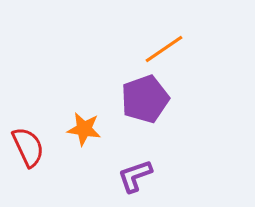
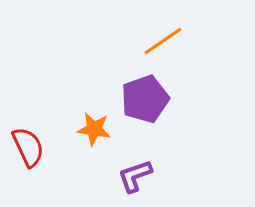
orange line: moved 1 px left, 8 px up
orange star: moved 10 px right
